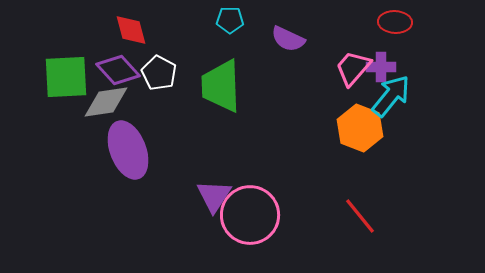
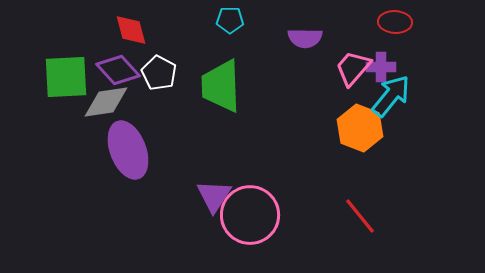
purple semicircle: moved 17 px right, 1 px up; rotated 24 degrees counterclockwise
